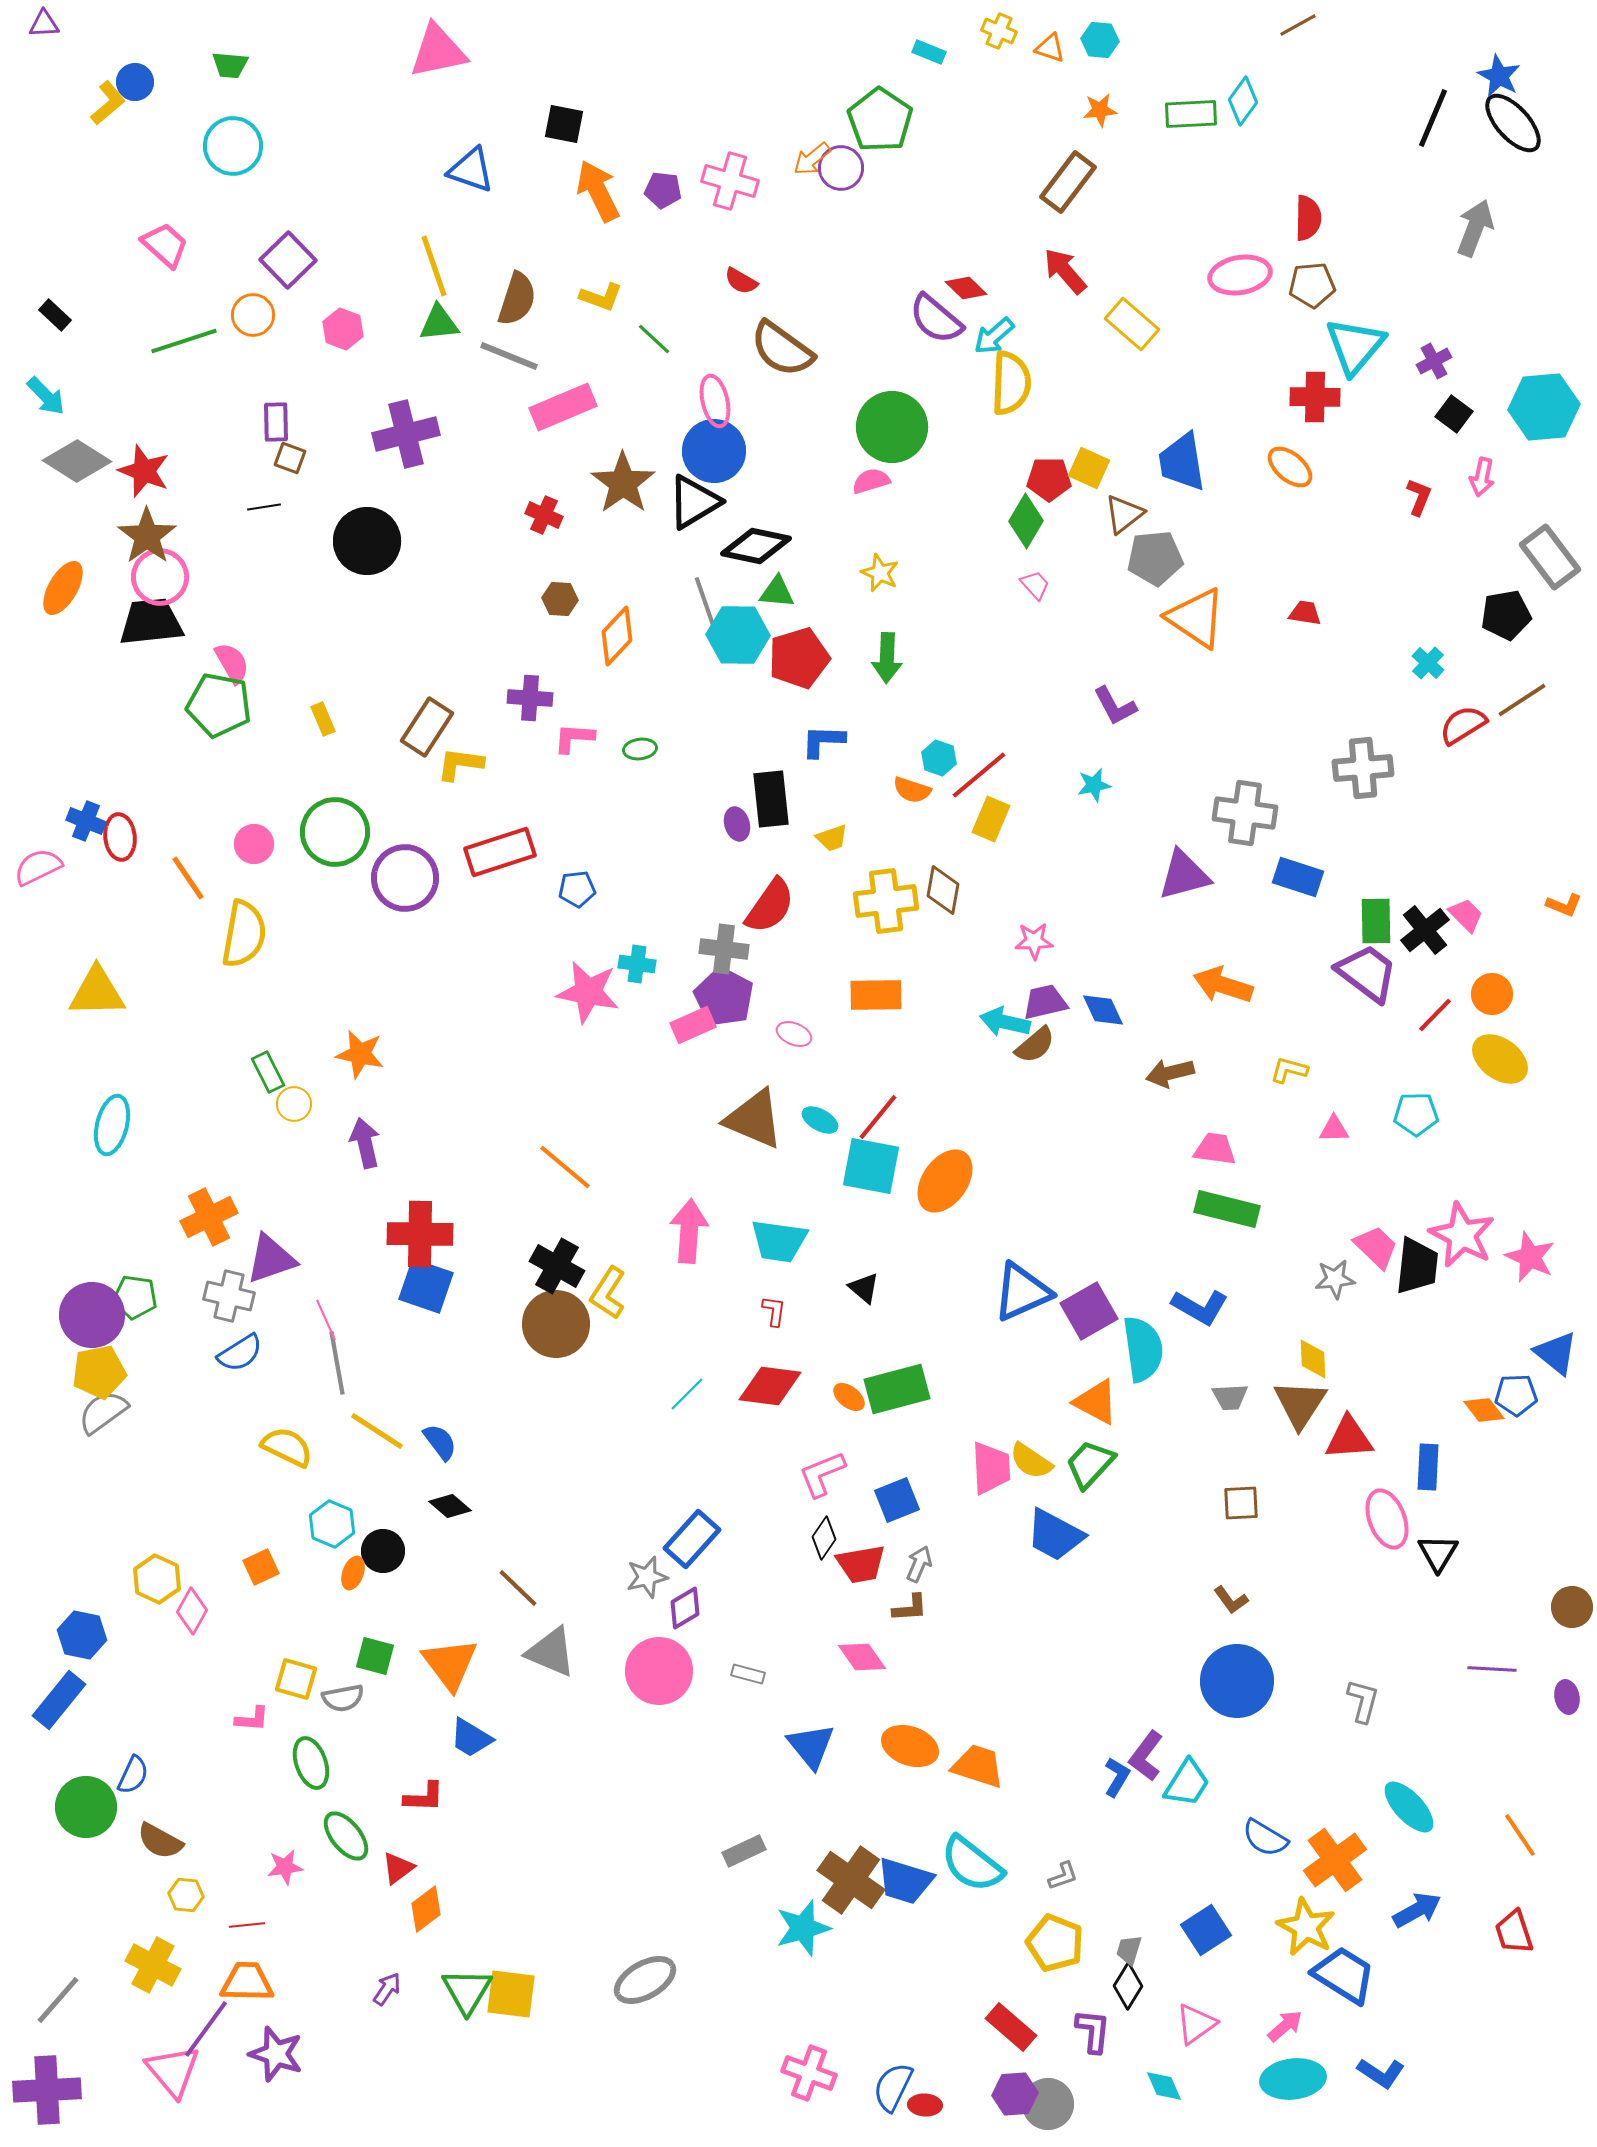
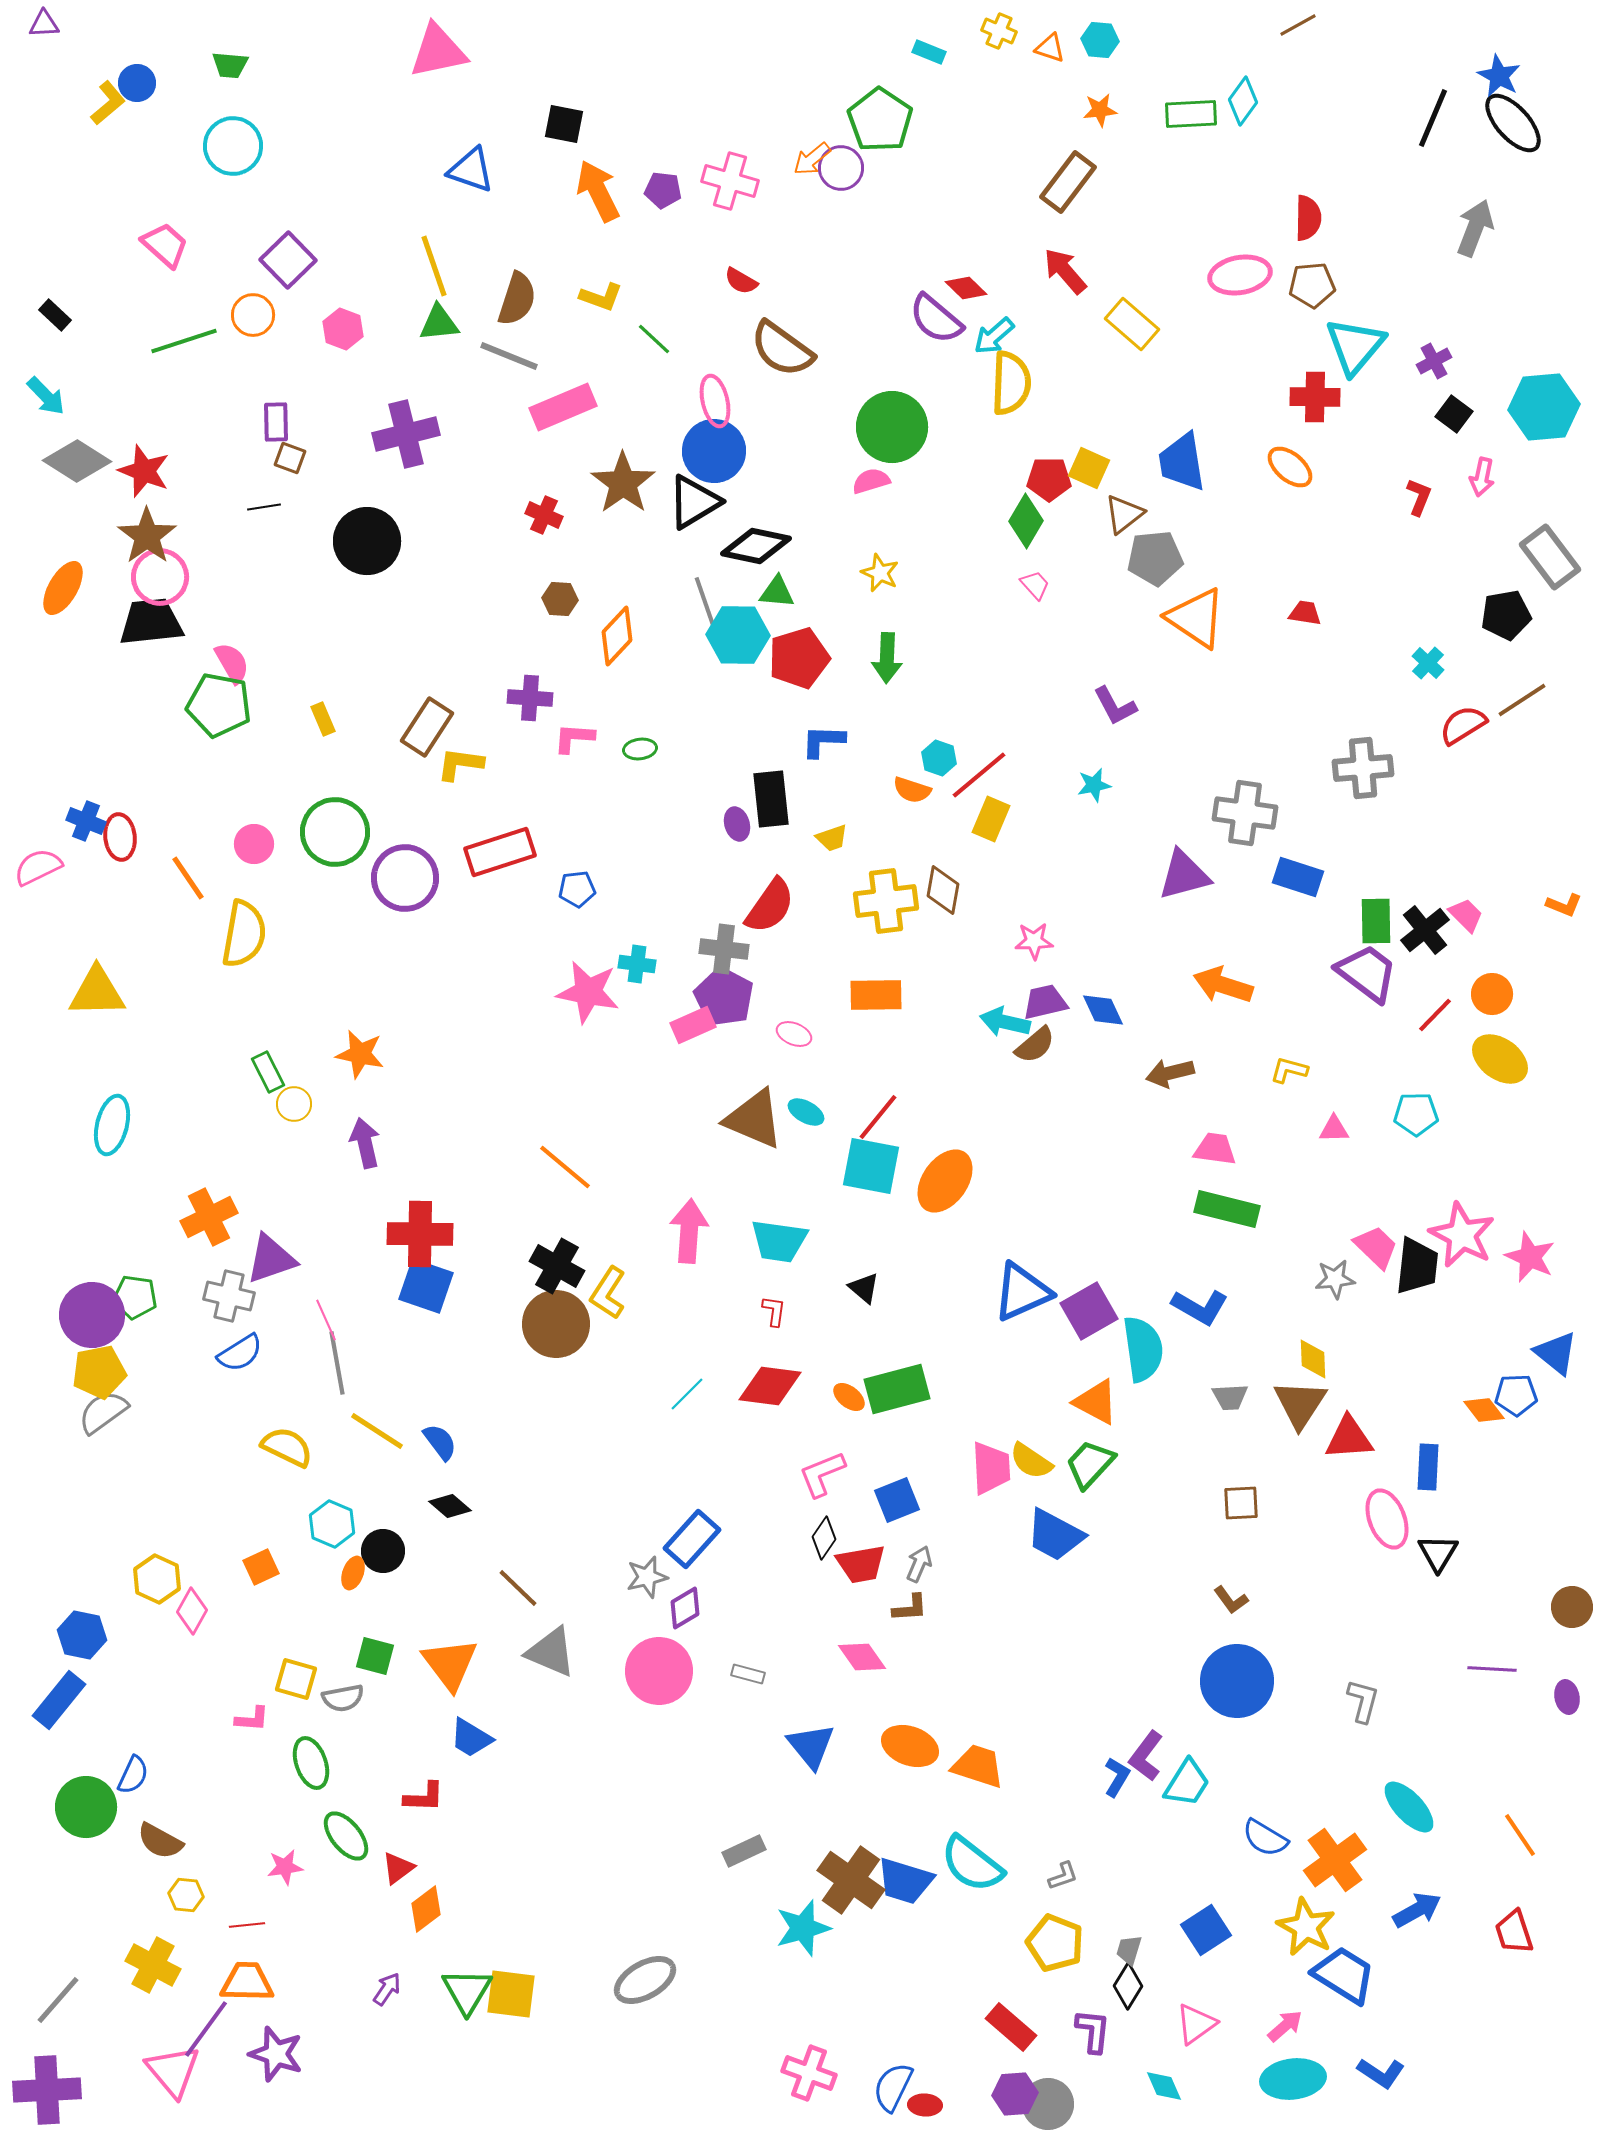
blue circle at (135, 82): moved 2 px right, 1 px down
cyan ellipse at (820, 1120): moved 14 px left, 8 px up
